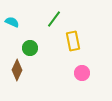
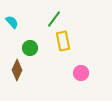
cyan semicircle: rotated 24 degrees clockwise
yellow rectangle: moved 10 px left
pink circle: moved 1 px left
